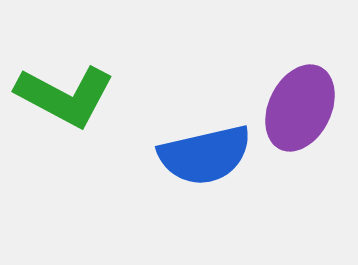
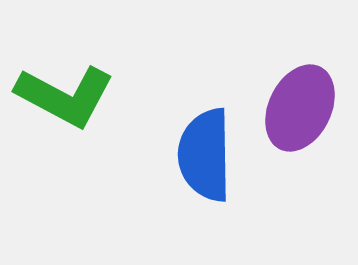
blue semicircle: rotated 102 degrees clockwise
